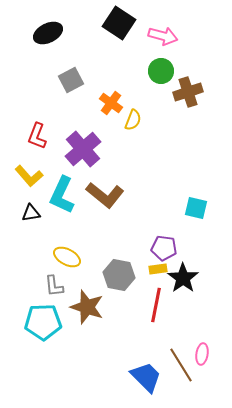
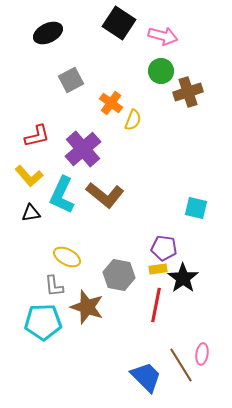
red L-shape: rotated 124 degrees counterclockwise
